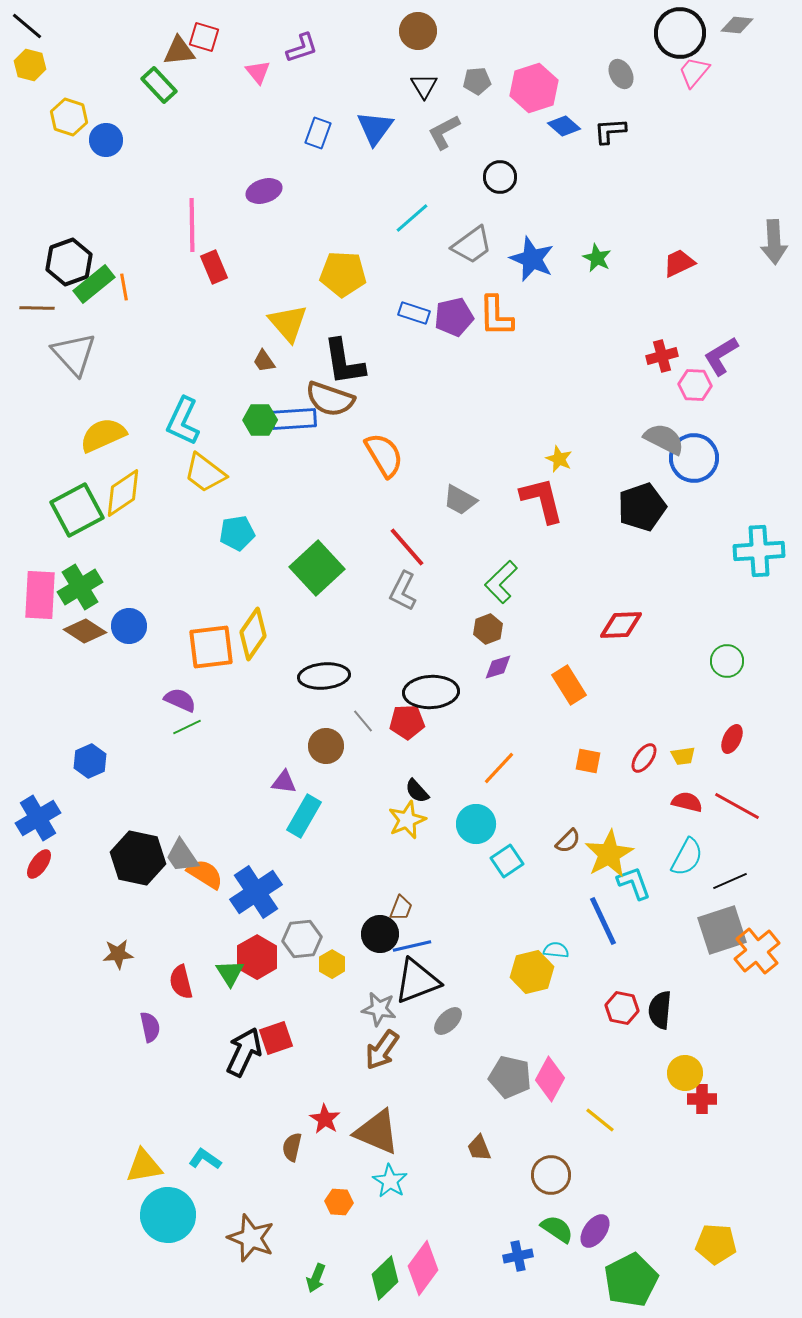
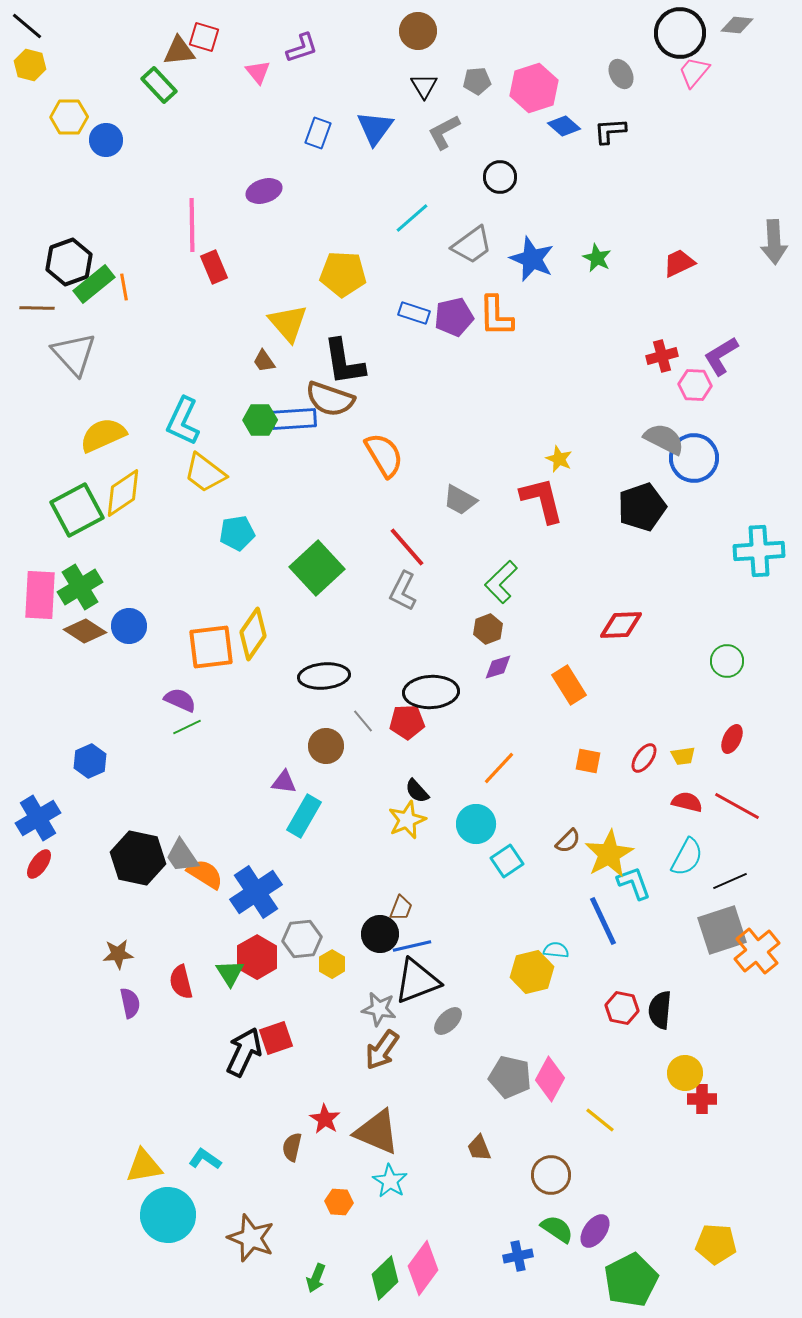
yellow hexagon at (69, 117): rotated 18 degrees counterclockwise
purple semicircle at (150, 1027): moved 20 px left, 24 px up
